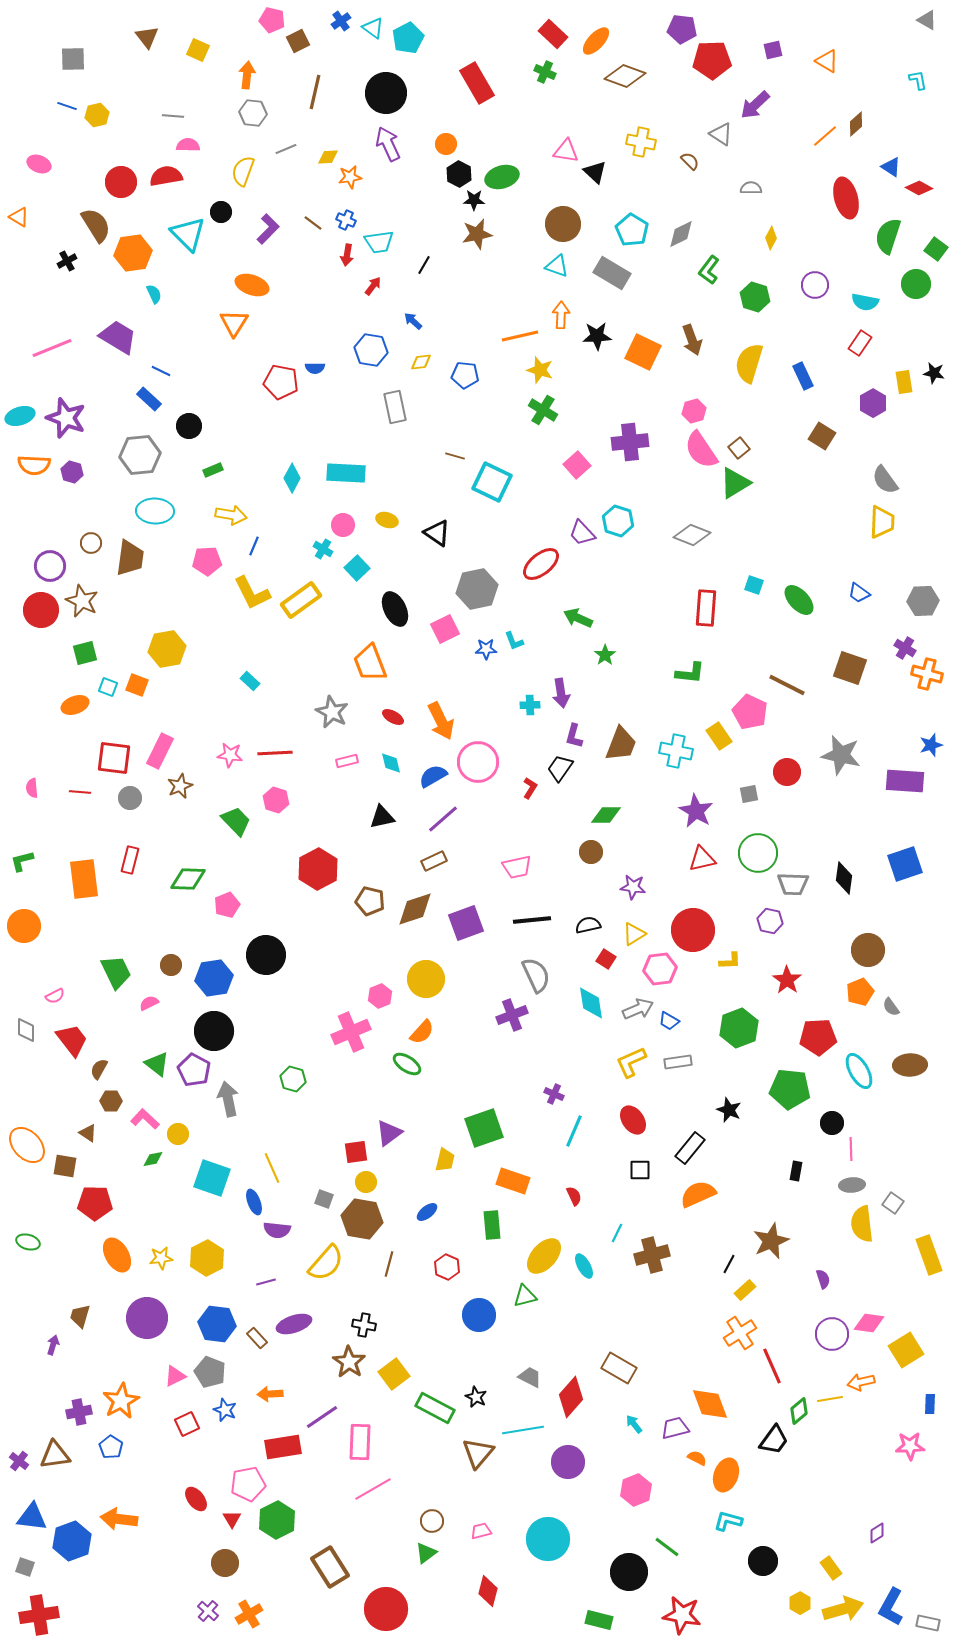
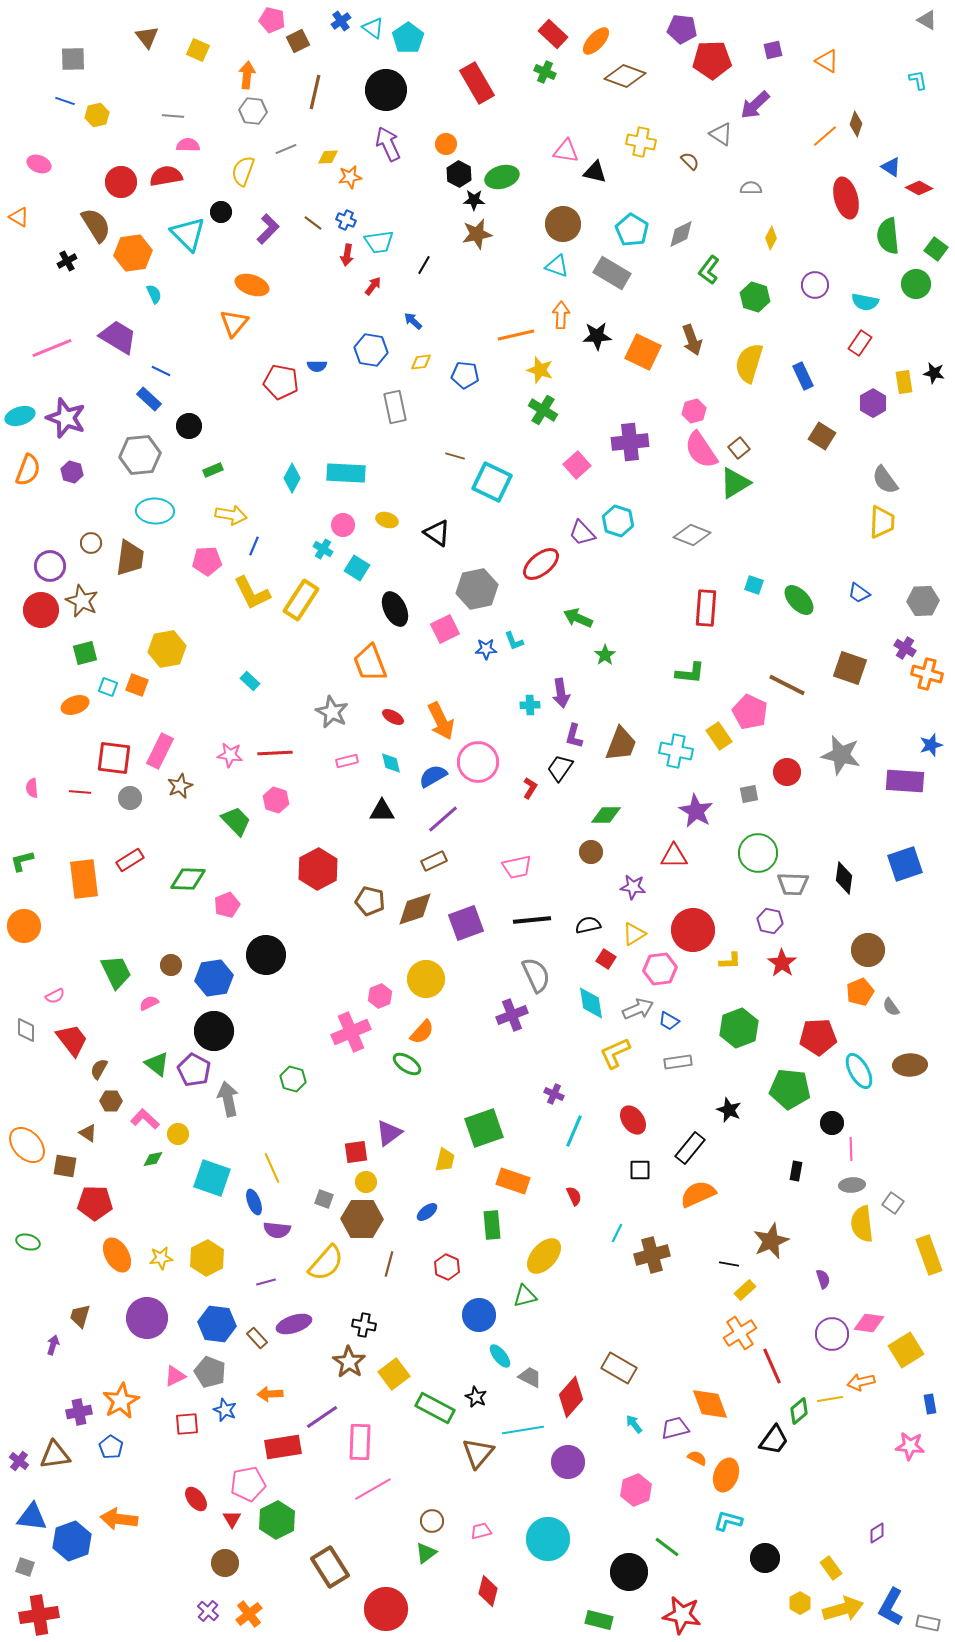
cyan pentagon at (408, 38): rotated 8 degrees counterclockwise
black circle at (386, 93): moved 3 px up
blue line at (67, 106): moved 2 px left, 5 px up
gray hexagon at (253, 113): moved 2 px up
brown diamond at (856, 124): rotated 30 degrees counterclockwise
black triangle at (595, 172): rotated 30 degrees counterclockwise
green semicircle at (888, 236): rotated 24 degrees counterclockwise
orange triangle at (234, 323): rotated 8 degrees clockwise
orange line at (520, 336): moved 4 px left, 1 px up
blue semicircle at (315, 368): moved 2 px right, 2 px up
orange semicircle at (34, 465): moved 6 px left, 5 px down; rotated 72 degrees counterclockwise
cyan square at (357, 568): rotated 15 degrees counterclockwise
yellow rectangle at (301, 600): rotated 21 degrees counterclockwise
black triangle at (382, 817): moved 6 px up; rotated 12 degrees clockwise
red triangle at (702, 859): moved 28 px left, 3 px up; rotated 12 degrees clockwise
red rectangle at (130, 860): rotated 44 degrees clockwise
red star at (787, 980): moved 5 px left, 17 px up
yellow L-shape at (631, 1062): moved 16 px left, 9 px up
brown hexagon at (362, 1219): rotated 9 degrees counterclockwise
black line at (729, 1264): rotated 72 degrees clockwise
cyan ellipse at (584, 1266): moved 84 px left, 90 px down; rotated 10 degrees counterclockwise
blue rectangle at (930, 1404): rotated 12 degrees counterclockwise
red square at (187, 1424): rotated 20 degrees clockwise
pink star at (910, 1446): rotated 8 degrees clockwise
black circle at (763, 1561): moved 2 px right, 3 px up
orange cross at (249, 1614): rotated 8 degrees counterclockwise
